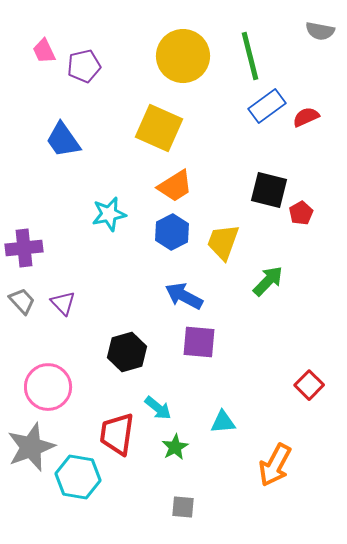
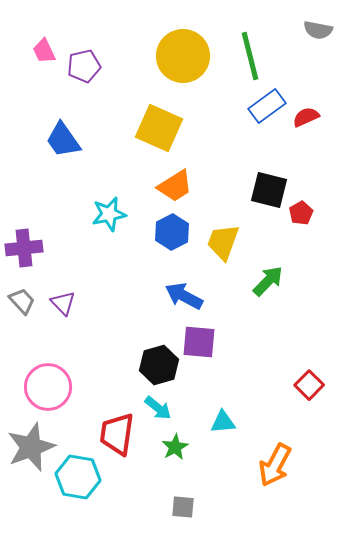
gray semicircle: moved 2 px left, 1 px up
black hexagon: moved 32 px right, 13 px down
